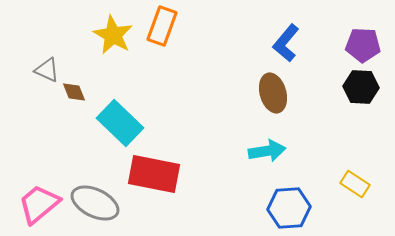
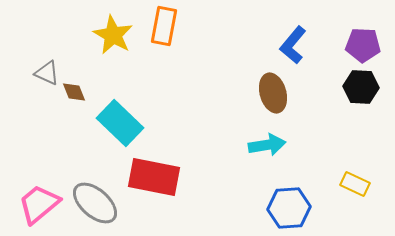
orange rectangle: moved 2 px right; rotated 9 degrees counterclockwise
blue L-shape: moved 7 px right, 2 px down
gray triangle: moved 3 px down
cyan arrow: moved 6 px up
red rectangle: moved 3 px down
yellow rectangle: rotated 8 degrees counterclockwise
gray ellipse: rotated 15 degrees clockwise
